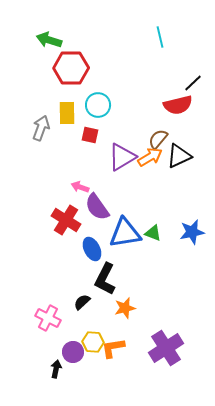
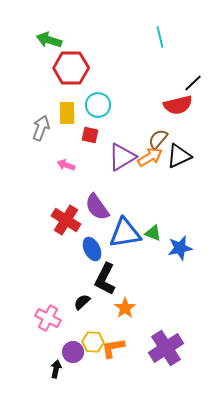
pink arrow: moved 14 px left, 22 px up
blue star: moved 12 px left, 16 px down
orange star: rotated 20 degrees counterclockwise
